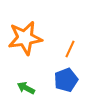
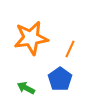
orange star: moved 6 px right
blue pentagon: moved 6 px left, 1 px up; rotated 15 degrees counterclockwise
